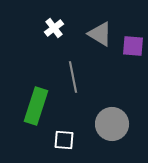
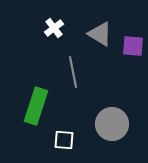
gray line: moved 5 px up
